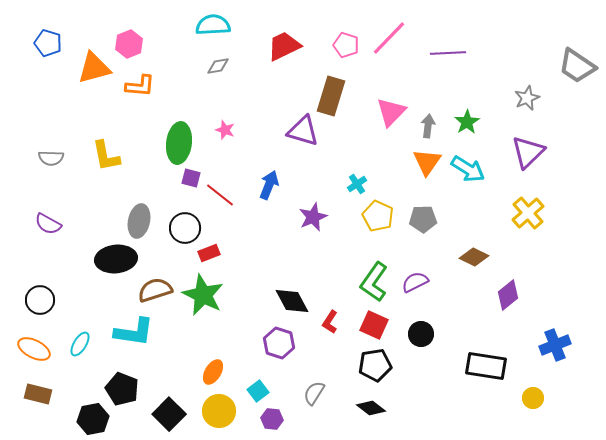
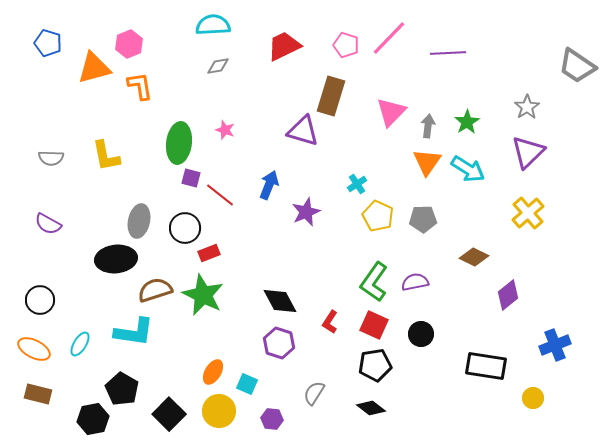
orange L-shape at (140, 86): rotated 104 degrees counterclockwise
gray star at (527, 98): moved 9 px down; rotated 10 degrees counterclockwise
purple star at (313, 217): moved 7 px left, 5 px up
purple semicircle at (415, 282): rotated 16 degrees clockwise
black diamond at (292, 301): moved 12 px left
black pentagon at (122, 389): rotated 8 degrees clockwise
cyan square at (258, 391): moved 11 px left, 7 px up; rotated 30 degrees counterclockwise
